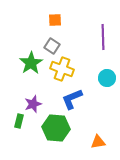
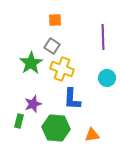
blue L-shape: rotated 65 degrees counterclockwise
orange triangle: moved 6 px left, 7 px up
